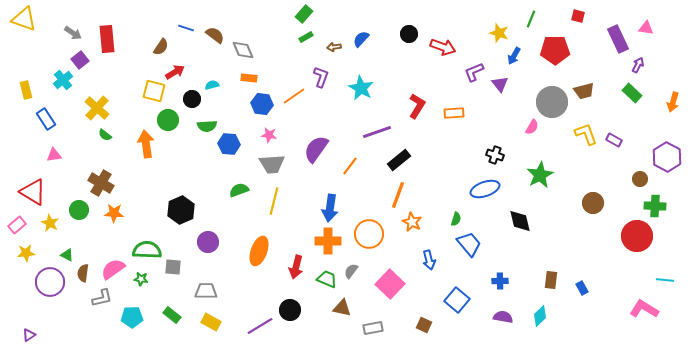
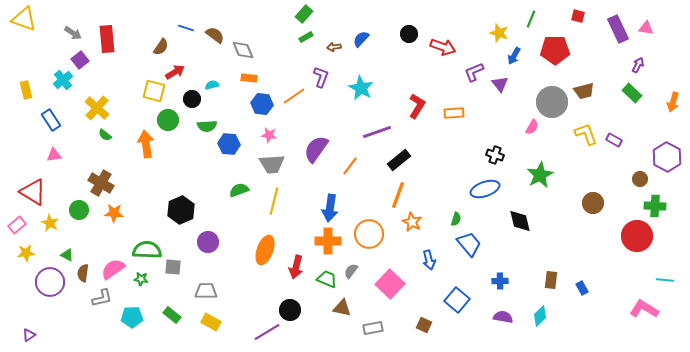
purple rectangle at (618, 39): moved 10 px up
blue rectangle at (46, 119): moved 5 px right, 1 px down
orange ellipse at (259, 251): moved 6 px right, 1 px up
purple line at (260, 326): moved 7 px right, 6 px down
